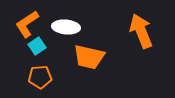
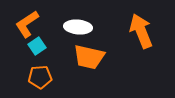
white ellipse: moved 12 px right
